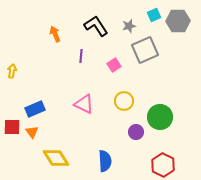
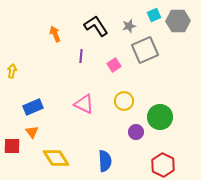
blue rectangle: moved 2 px left, 2 px up
red square: moved 19 px down
